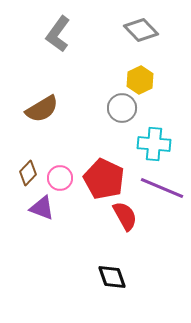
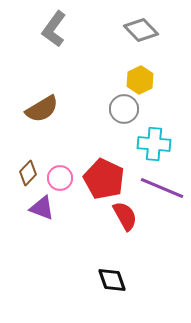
gray L-shape: moved 4 px left, 5 px up
gray circle: moved 2 px right, 1 px down
black diamond: moved 3 px down
